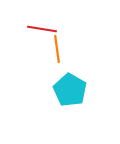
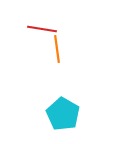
cyan pentagon: moved 7 px left, 24 px down
